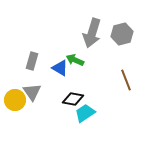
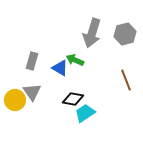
gray hexagon: moved 3 px right
